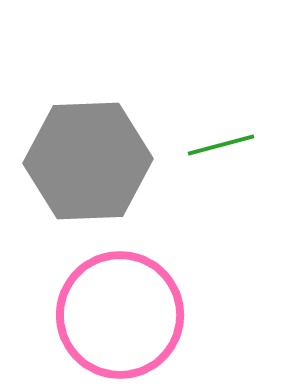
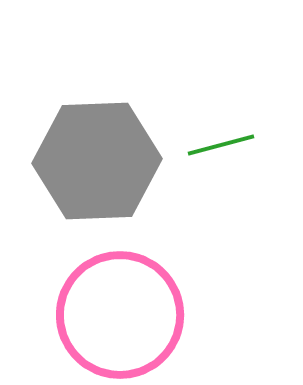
gray hexagon: moved 9 px right
